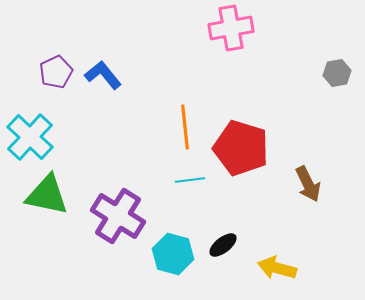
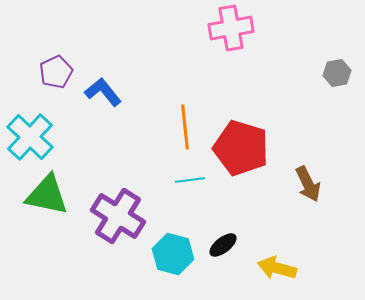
blue L-shape: moved 17 px down
